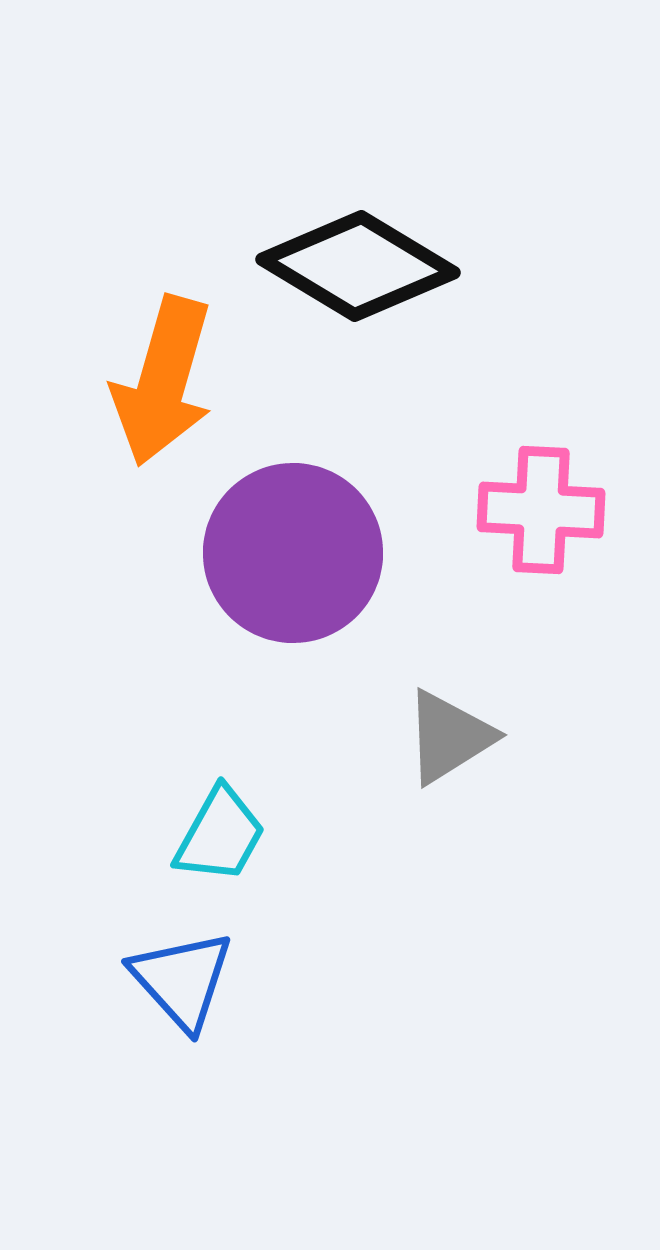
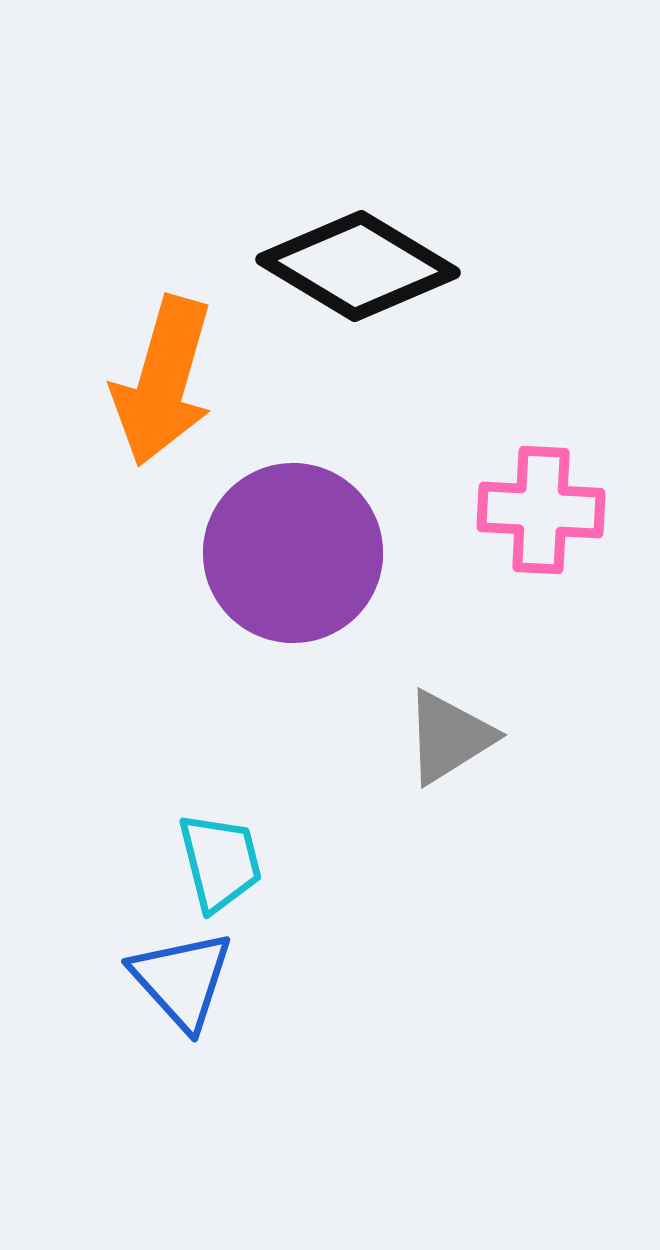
cyan trapezoid: moved 27 px down; rotated 43 degrees counterclockwise
